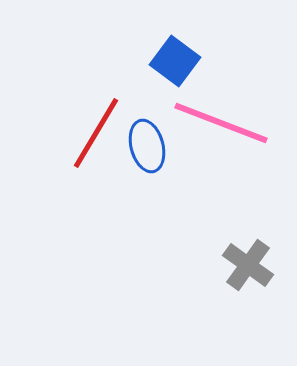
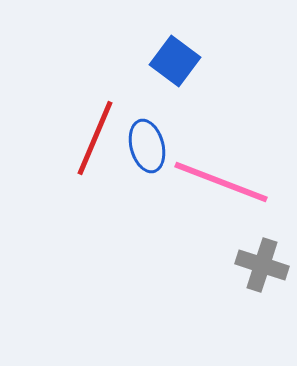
pink line: moved 59 px down
red line: moved 1 px left, 5 px down; rotated 8 degrees counterclockwise
gray cross: moved 14 px right; rotated 18 degrees counterclockwise
